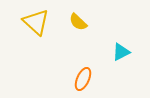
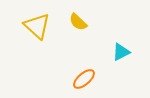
yellow triangle: moved 1 px right, 4 px down
orange ellipse: moved 1 px right; rotated 25 degrees clockwise
